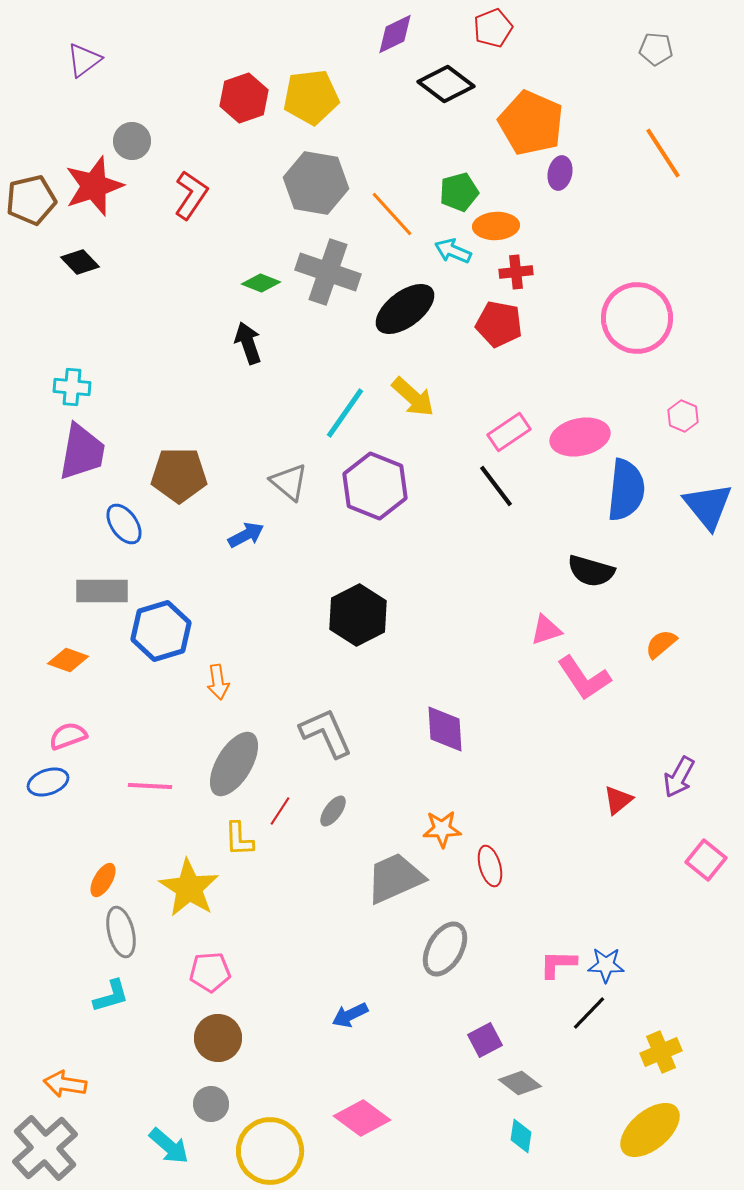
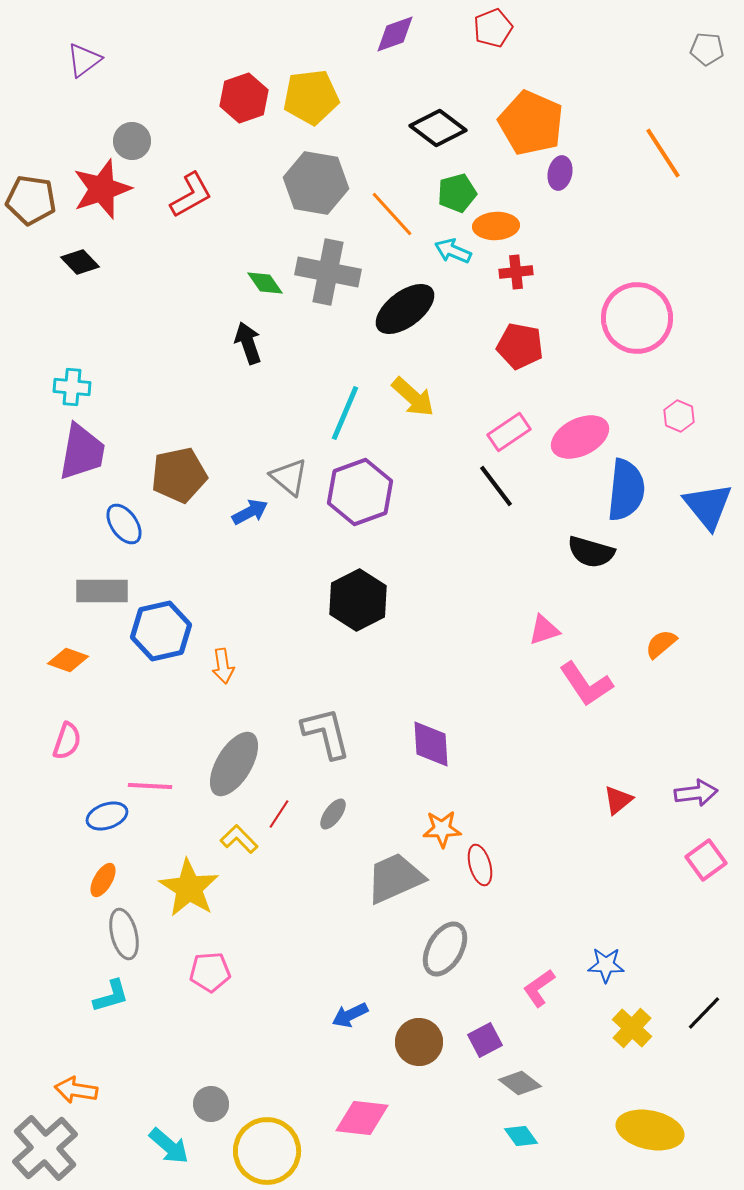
purple diamond at (395, 34): rotated 6 degrees clockwise
gray pentagon at (656, 49): moved 51 px right
black diamond at (446, 84): moved 8 px left, 44 px down
red star at (94, 186): moved 8 px right, 3 px down
green pentagon at (459, 192): moved 2 px left, 1 px down
red L-shape at (191, 195): rotated 27 degrees clockwise
brown pentagon at (31, 200): rotated 21 degrees clockwise
gray cross at (328, 272): rotated 8 degrees counterclockwise
green diamond at (261, 283): moved 4 px right; rotated 33 degrees clockwise
red pentagon at (499, 324): moved 21 px right, 22 px down
cyan line at (345, 413): rotated 12 degrees counterclockwise
pink hexagon at (683, 416): moved 4 px left
pink ellipse at (580, 437): rotated 14 degrees counterclockwise
brown pentagon at (179, 475): rotated 12 degrees counterclockwise
gray triangle at (289, 482): moved 5 px up
purple hexagon at (375, 486): moved 15 px left, 6 px down; rotated 18 degrees clockwise
blue arrow at (246, 535): moved 4 px right, 23 px up
black semicircle at (591, 571): moved 19 px up
black hexagon at (358, 615): moved 15 px up
pink triangle at (546, 630): moved 2 px left
blue hexagon at (161, 631): rotated 4 degrees clockwise
pink L-shape at (584, 678): moved 2 px right, 6 px down
orange arrow at (218, 682): moved 5 px right, 16 px up
purple diamond at (445, 729): moved 14 px left, 15 px down
gray L-shape at (326, 733): rotated 10 degrees clockwise
pink semicircle at (68, 736): moved 1 px left, 5 px down; rotated 129 degrees clockwise
purple arrow at (679, 777): moved 17 px right, 16 px down; rotated 126 degrees counterclockwise
blue ellipse at (48, 782): moved 59 px right, 34 px down
red line at (280, 811): moved 1 px left, 3 px down
gray ellipse at (333, 811): moved 3 px down
yellow L-shape at (239, 839): rotated 138 degrees clockwise
pink square at (706, 860): rotated 15 degrees clockwise
red ellipse at (490, 866): moved 10 px left, 1 px up
gray ellipse at (121, 932): moved 3 px right, 2 px down
pink L-shape at (558, 964): moved 19 px left, 24 px down; rotated 36 degrees counterclockwise
black line at (589, 1013): moved 115 px right
brown circle at (218, 1038): moved 201 px right, 4 px down
yellow cross at (661, 1052): moved 29 px left, 24 px up; rotated 24 degrees counterclockwise
orange arrow at (65, 1084): moved 11 px right, 6 px down
pink diamond at (362, 1118): rotated 30 degrees counterclockwise
yellow ellipse at (650, 1130): rotated 52 degrees clockwise
cyan diamond at (521, 1136): rotated 44 degrees counterclockwise
yellow circle at (270, 1151): moved 3 px left
